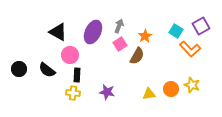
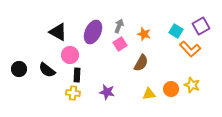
orange star: moved 1 px left, 2 px up; rotated 24 degrees counterclockwise
brown semicircle: moved 4 px right, 7 px down
